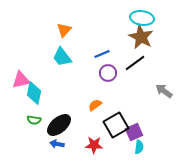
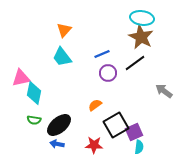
pink triangle: moved 2 px up
